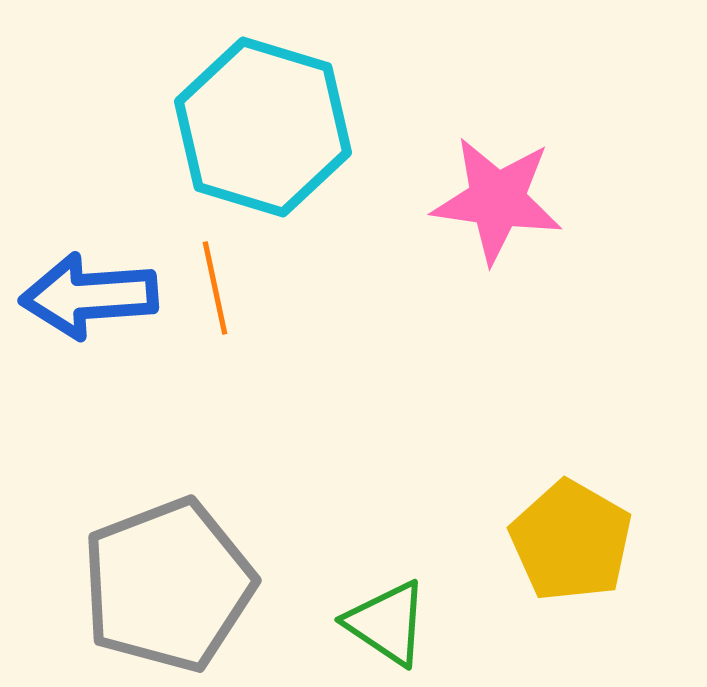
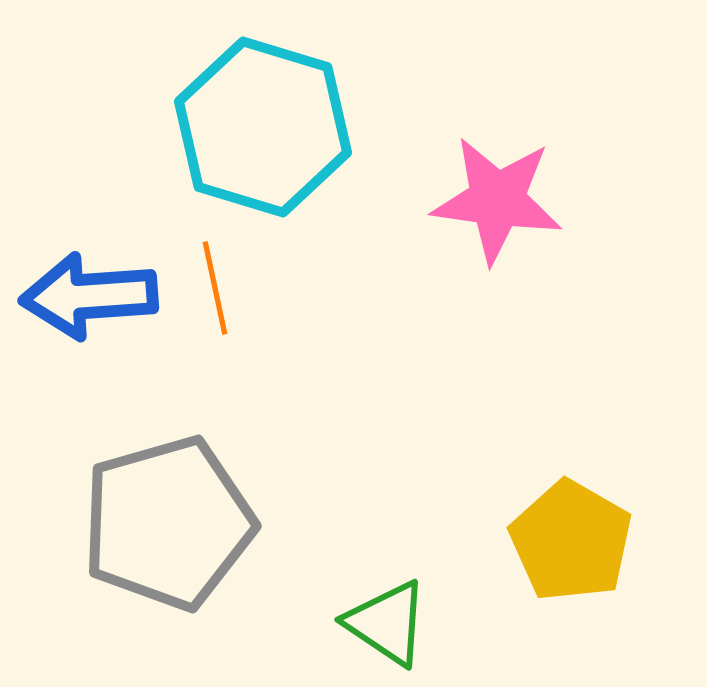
gray pentagon: moved 62 px up; rotated 5 degrees clockwise
